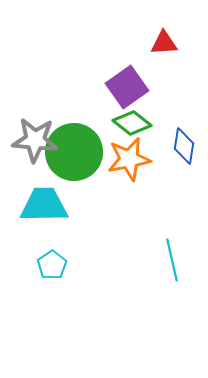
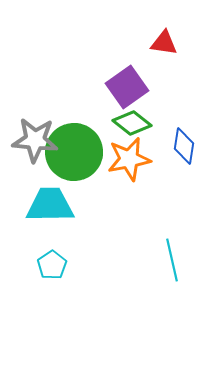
red triangle: rotated 12 degrees clockwise
cyan trapezoid: moved 6 px right
